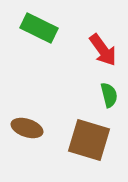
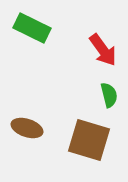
green rectangle: moved 7 px left
